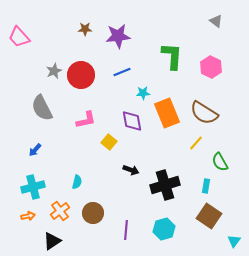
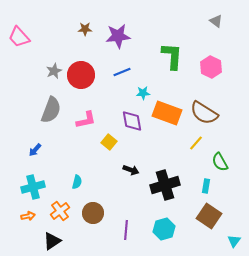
gray semicircle: moved 9 px right, 2 px down; rotated 132 degrees counterclockwise
orange rectangle: rotated 48 degrees counterclockwise
